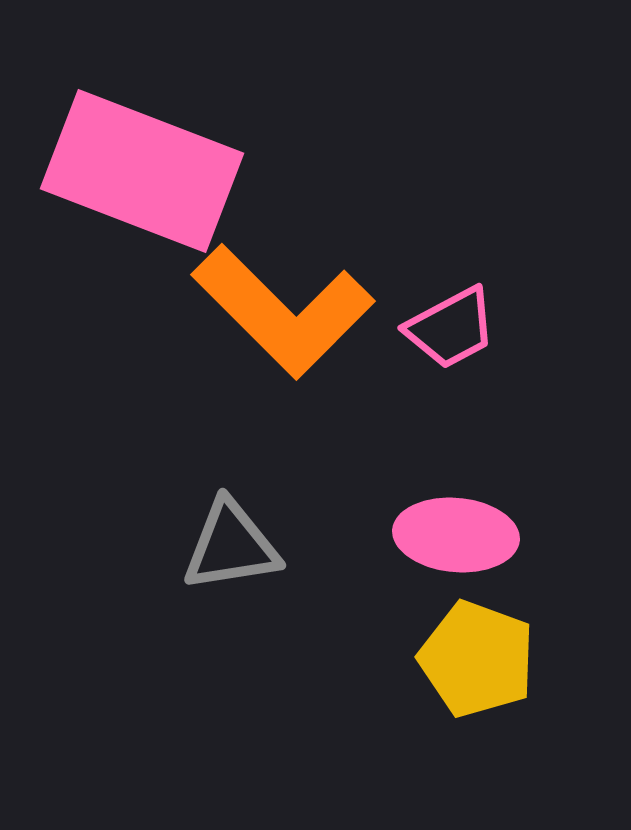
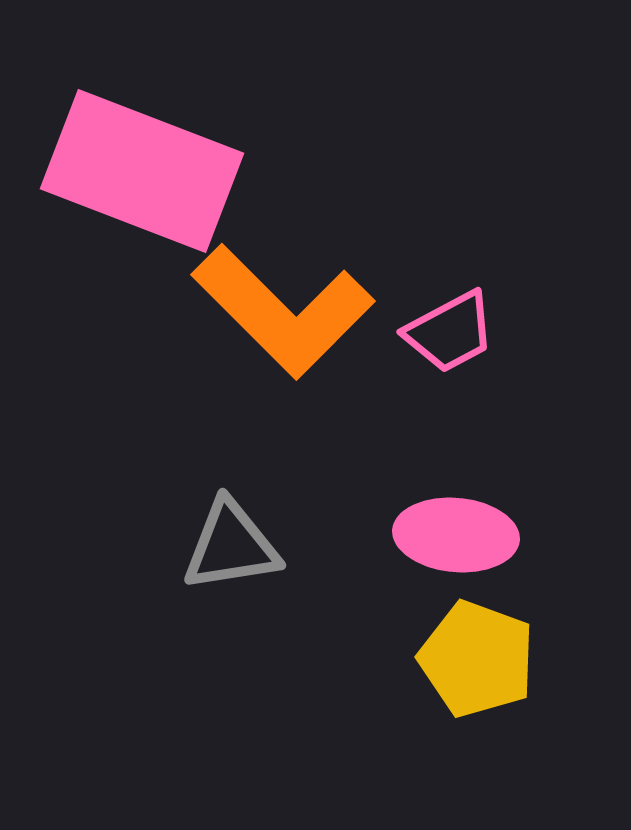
pink trapezoid: moved 1 px left, 4 px down
